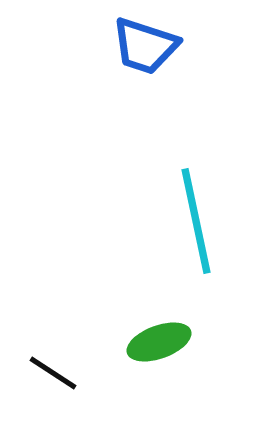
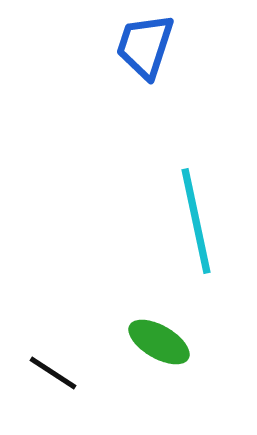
blue trapezoid: rotated 90 degrees clockwise
green ellipse: rotated 50 degrees clockwise
